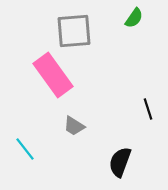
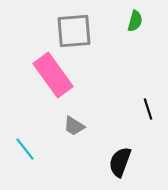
green semicircle: moved 1 px right, 3 px down; rotated 20 degrees counterclockwise
